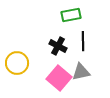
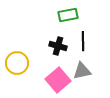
green rectangle: moved 3 px left
black cross: rotated 12 degrees counterclockwise
gray triangle: moved 1 px right, 1 px up
pink square: moved 1 px left, 2 px down; rotated 10 degrees clockwise
